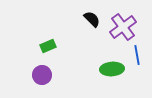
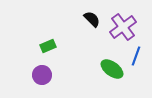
blue line: moved 1 px left, 1 px down; rotated 30 degrees clockwise
green ellipse: rotated 40 degrees clockwise
